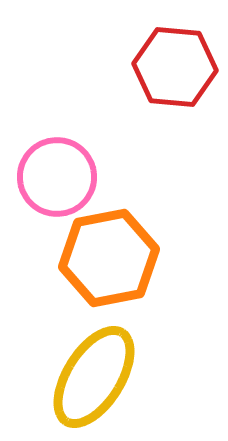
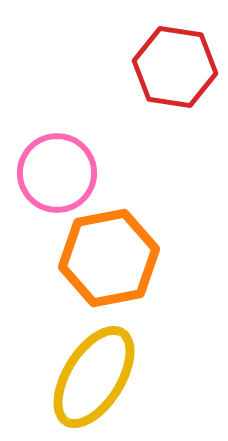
red hexagon: rotated 4 degrees clockwise
pink circle: moved 4 px up
